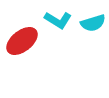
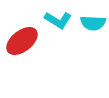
cyan semicircle: rotated 20 degrees clockwise
